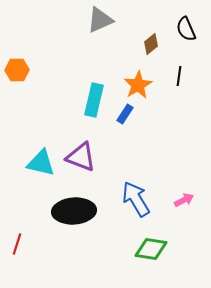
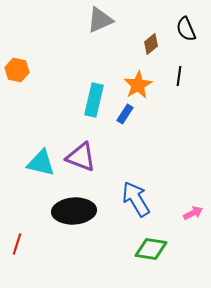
orange hexagon: rotated 15 degrees clockwise
pink arrow: moved 9 px right, 13 px down
